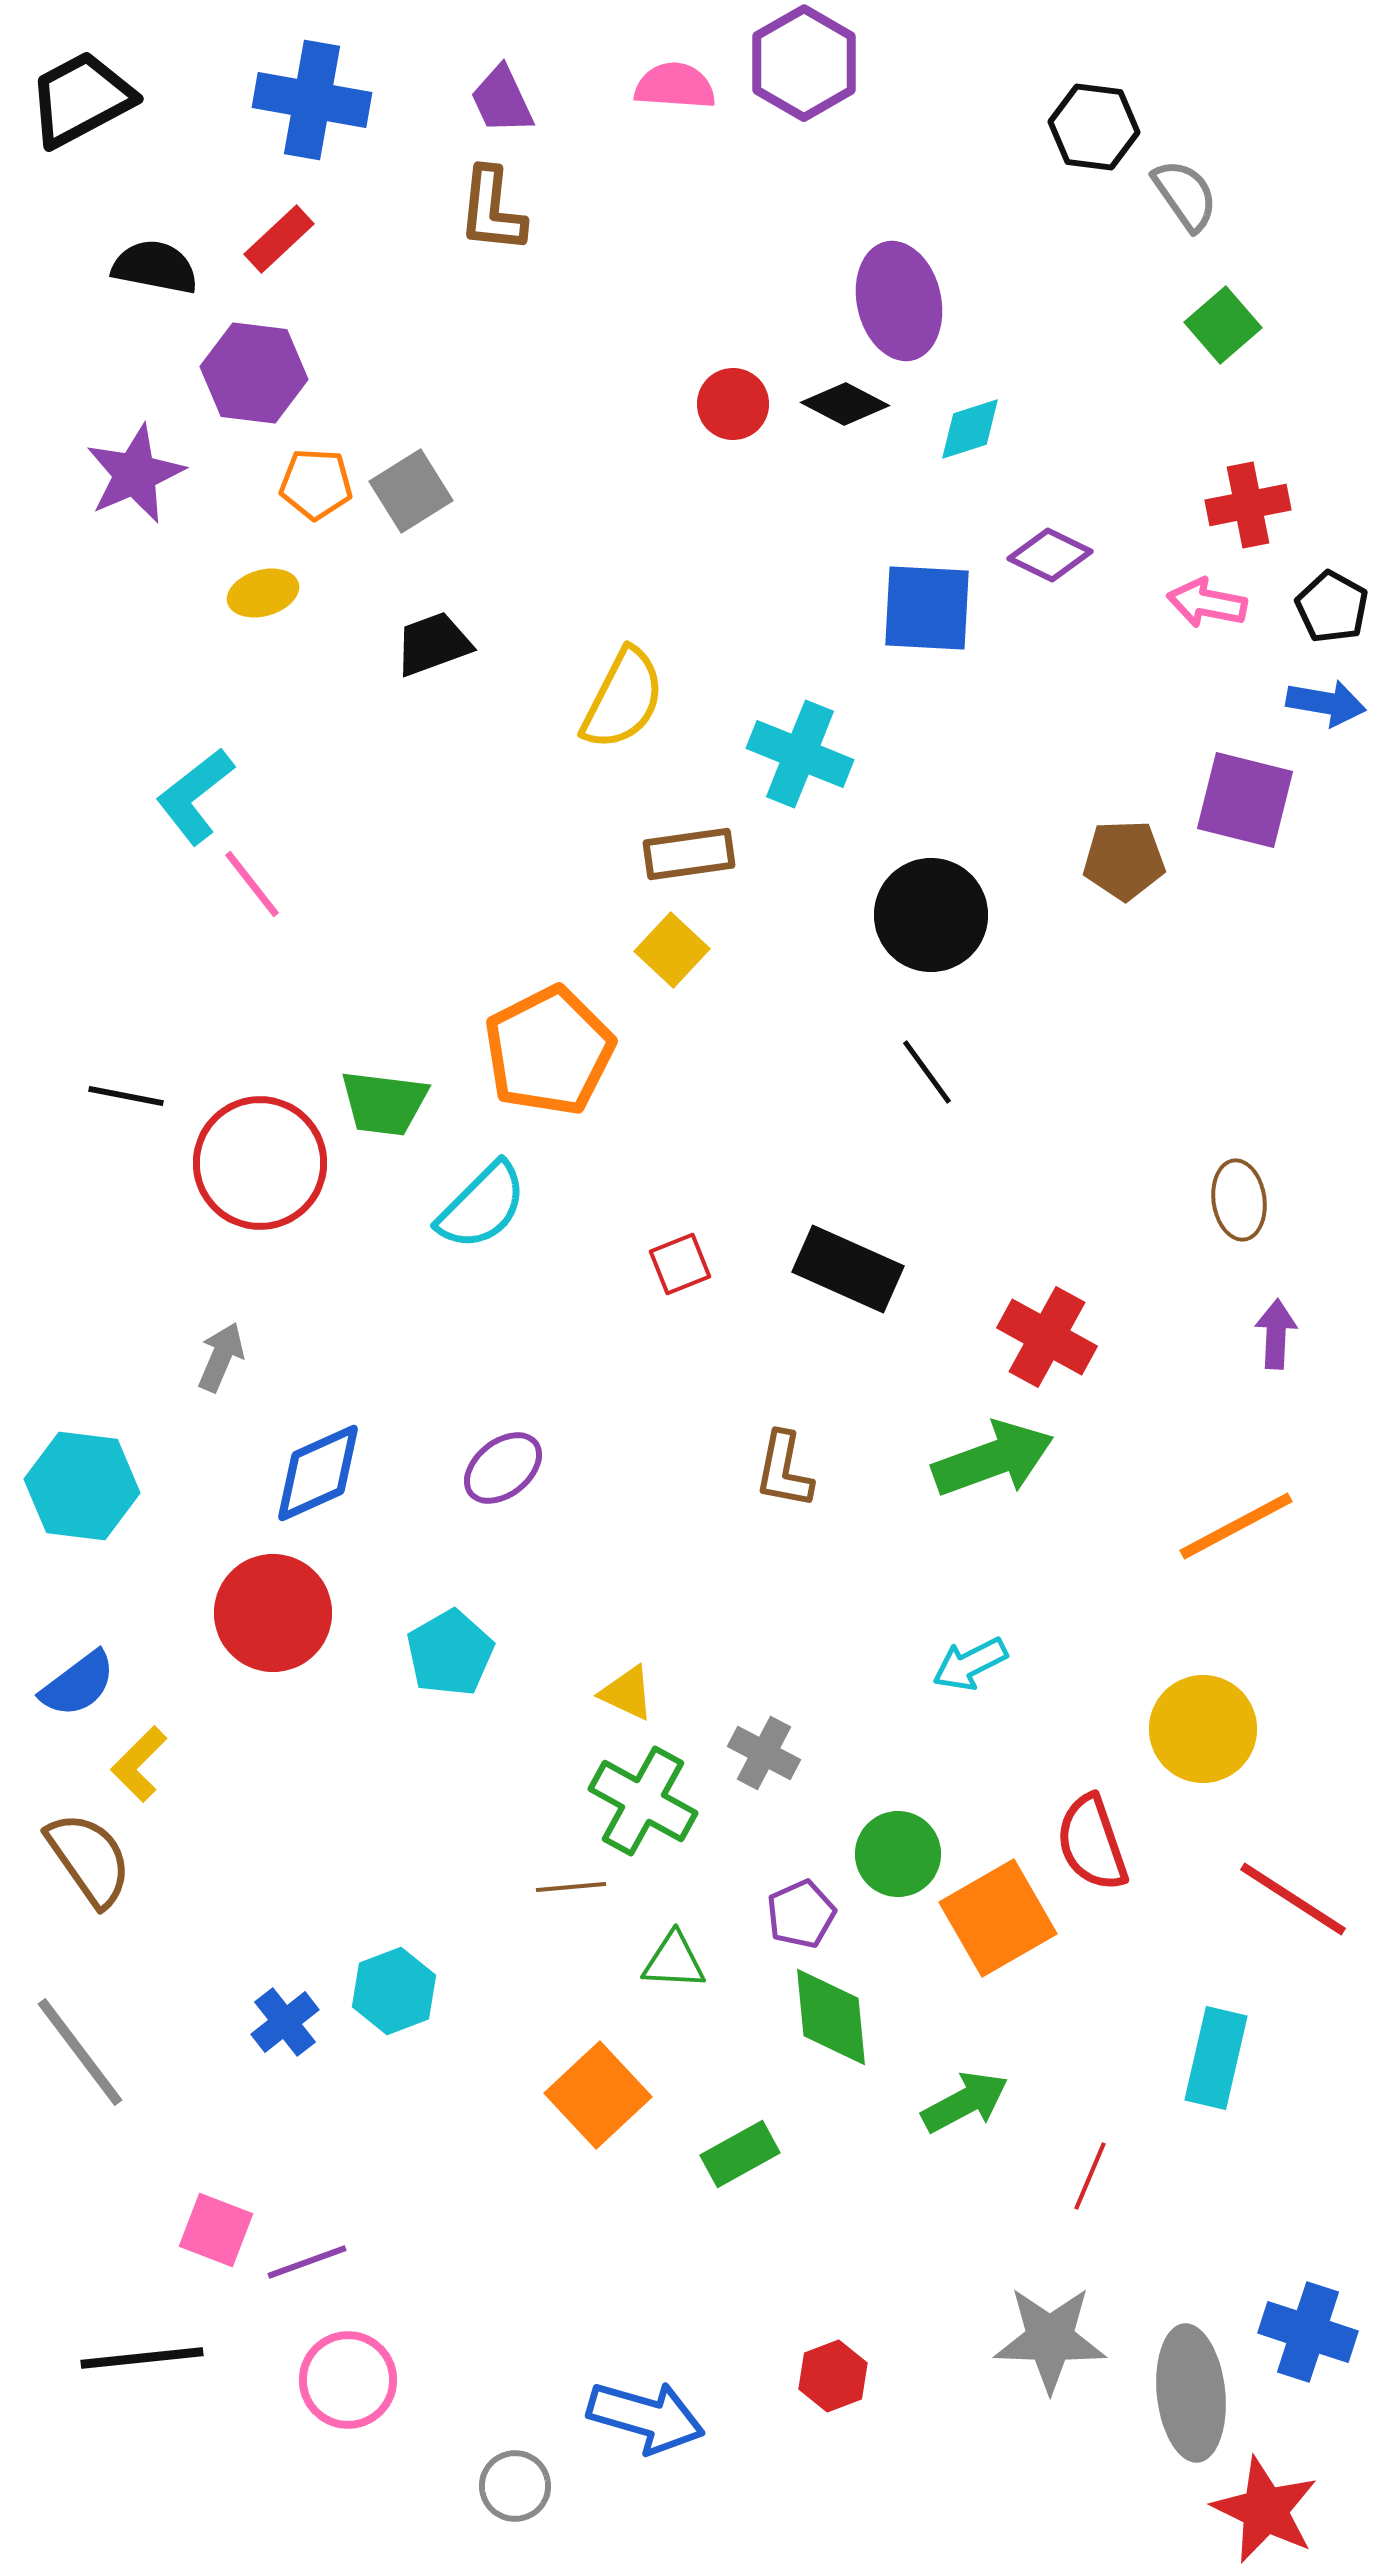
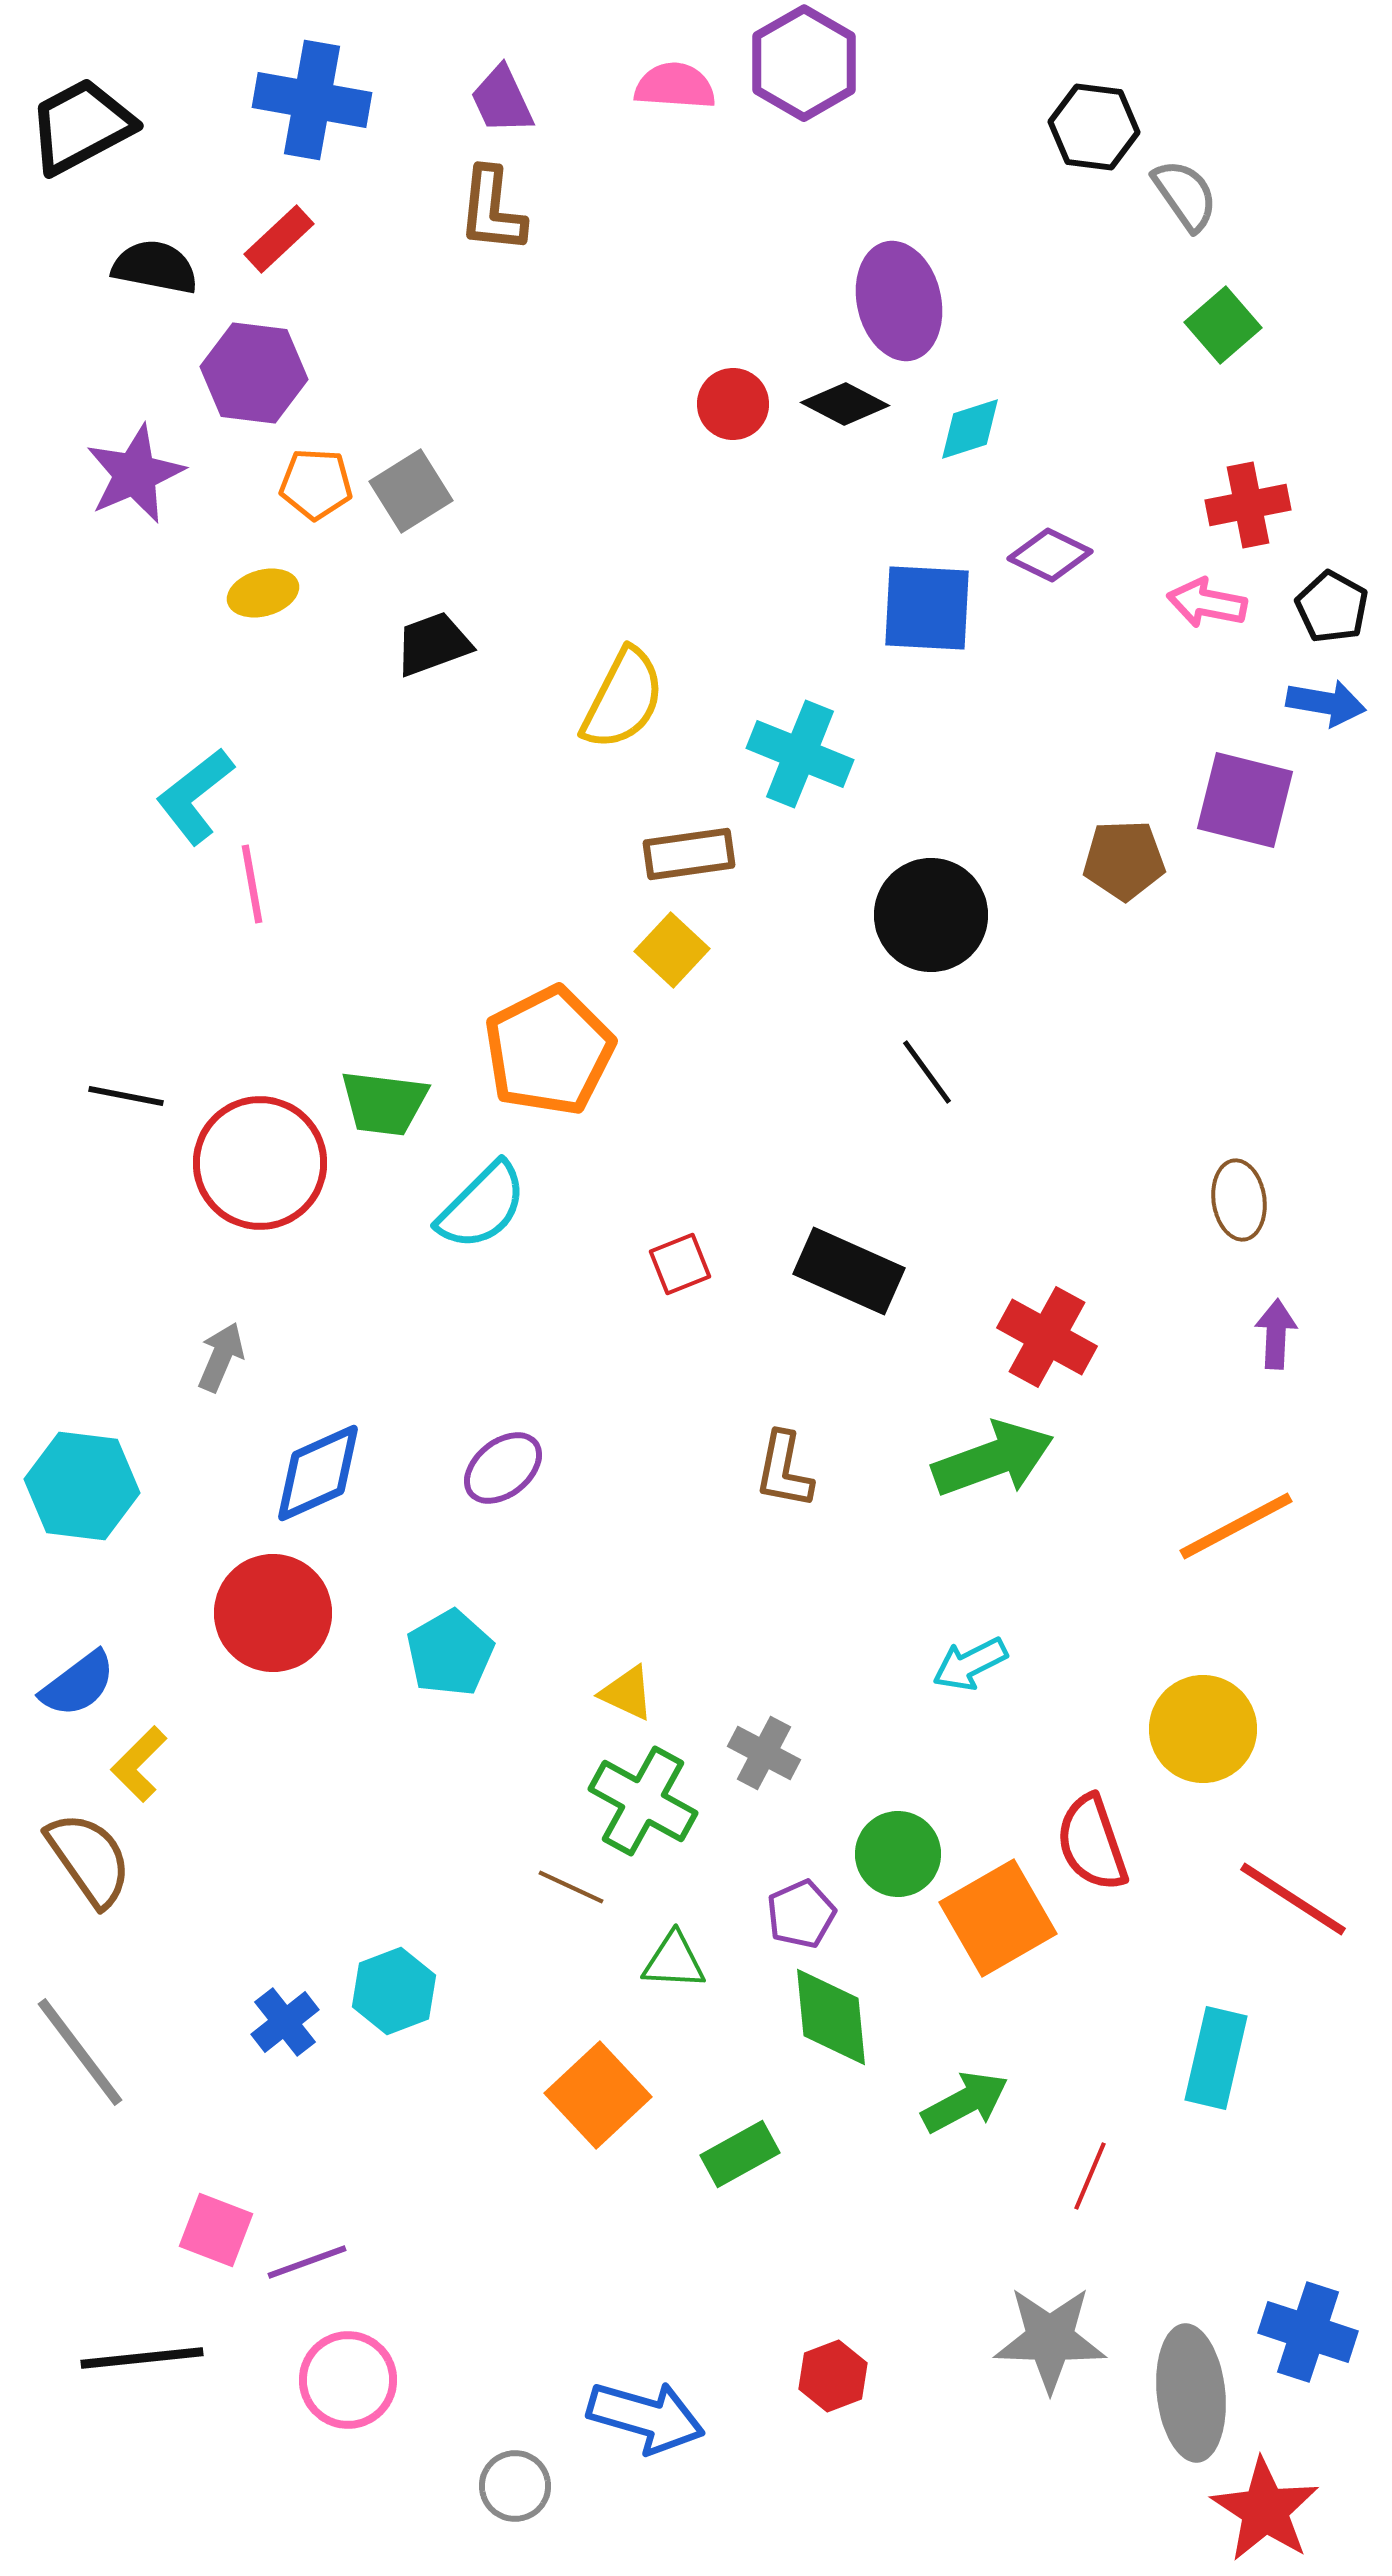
black trapezoid at (81, 99): moved 27 px down
pink line at (252, 884): rotated 28 degrees clockwise
black rectangle at (848, 1269): moved 1 px right, 2 px down
brown line at (571, 1887): rotated 30 degrees clockwise
red star at (1265, 2510): rotated 7 degrees clockwise
